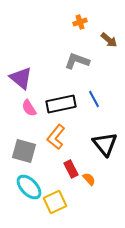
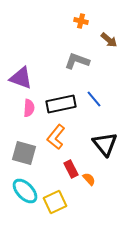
orange cross: moved 1 px right, 1 px up; rotated 32 degrees clockwise
purple triangle: rotated 20 degrees counterclockwise
blue line: rotated 12 degrees counterclockwise
pink semicircle: rotated 144 degrees counterclockwise
gray square: moved 2 px down
cyan ellipse: moved 4 px left, 4 px down
